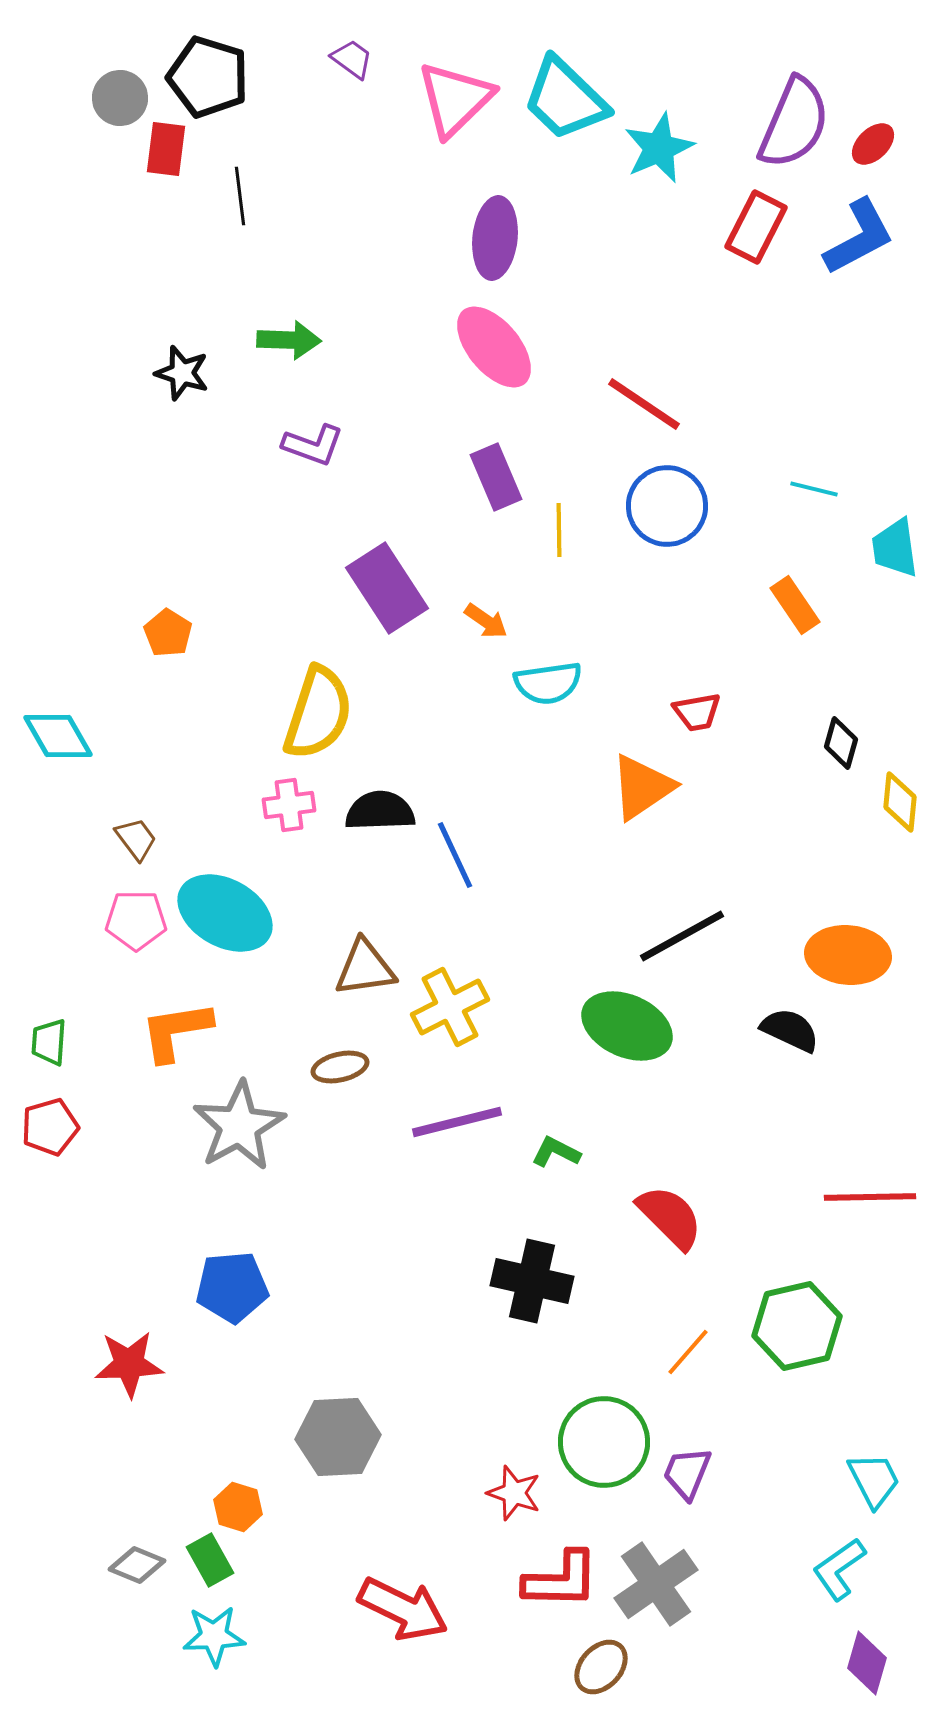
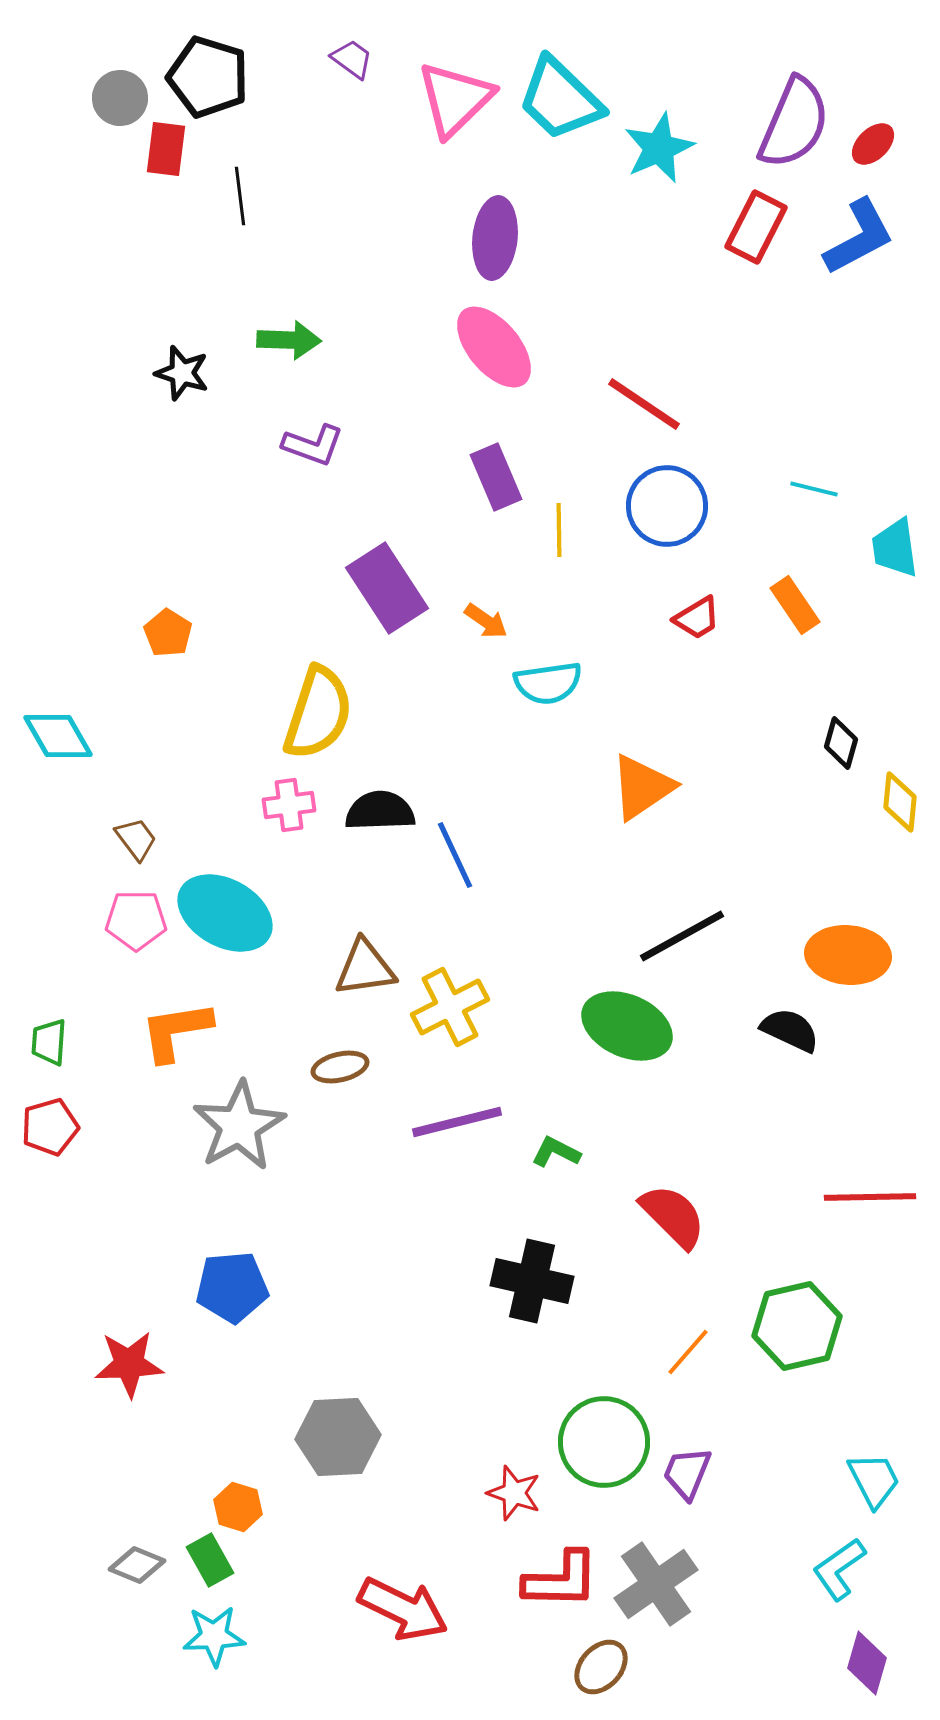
cyan trapezoid at (565, 99): moved 5 px left
red trapezoid at (697, 712): moved 94 px up; rotated 21 degrees counterclockwise
red semicircle at (670, 1217): moved 3 px right, 1 px up
